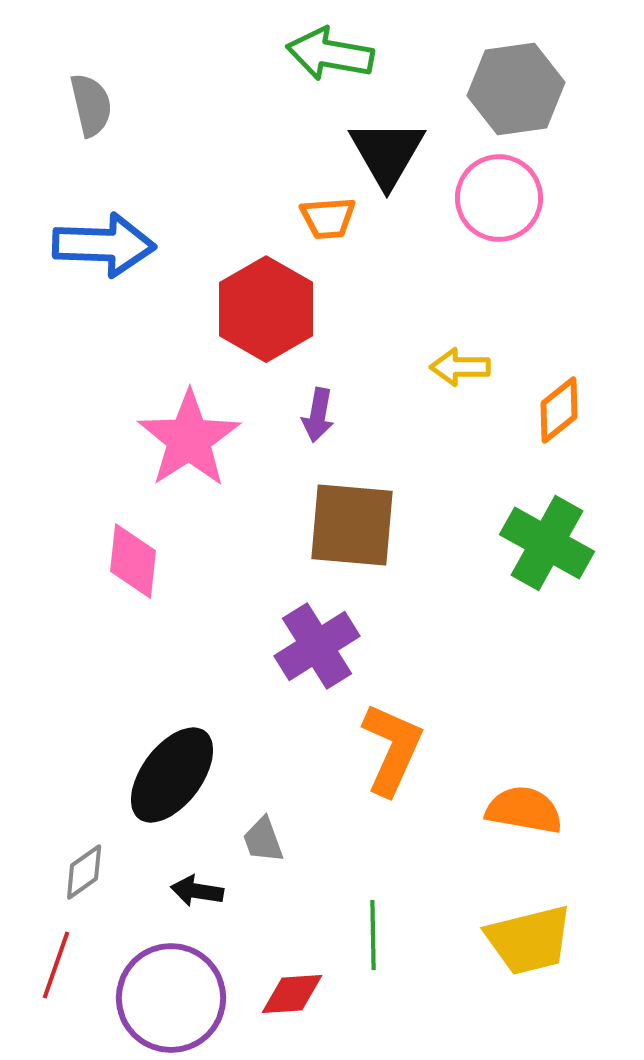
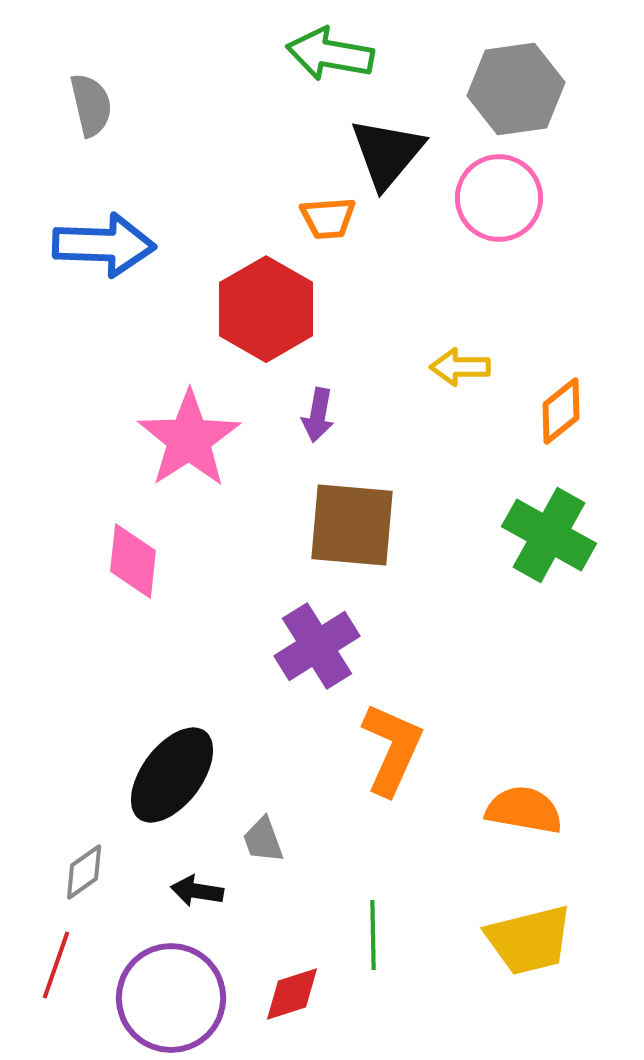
black triangle: rotated 10 degrees clockwise
orange diamond: moved 2 px right, 1 px down
green cross: moved 2 px right, 8 px up
red diamond: rotated 14 degrees counterclockwise
